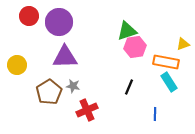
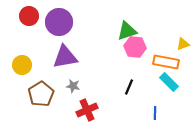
pink hexagon: rotated 15 degrees clockwise
purple triangle: rotated 8 degrees counterclockwise
yellow circle: moved 5 px right
cyan rectangle: rotated 12 degrees counterclockwise
brown pentagon: moved 8 px left, 2 px down
blue line: moved 1 px up
